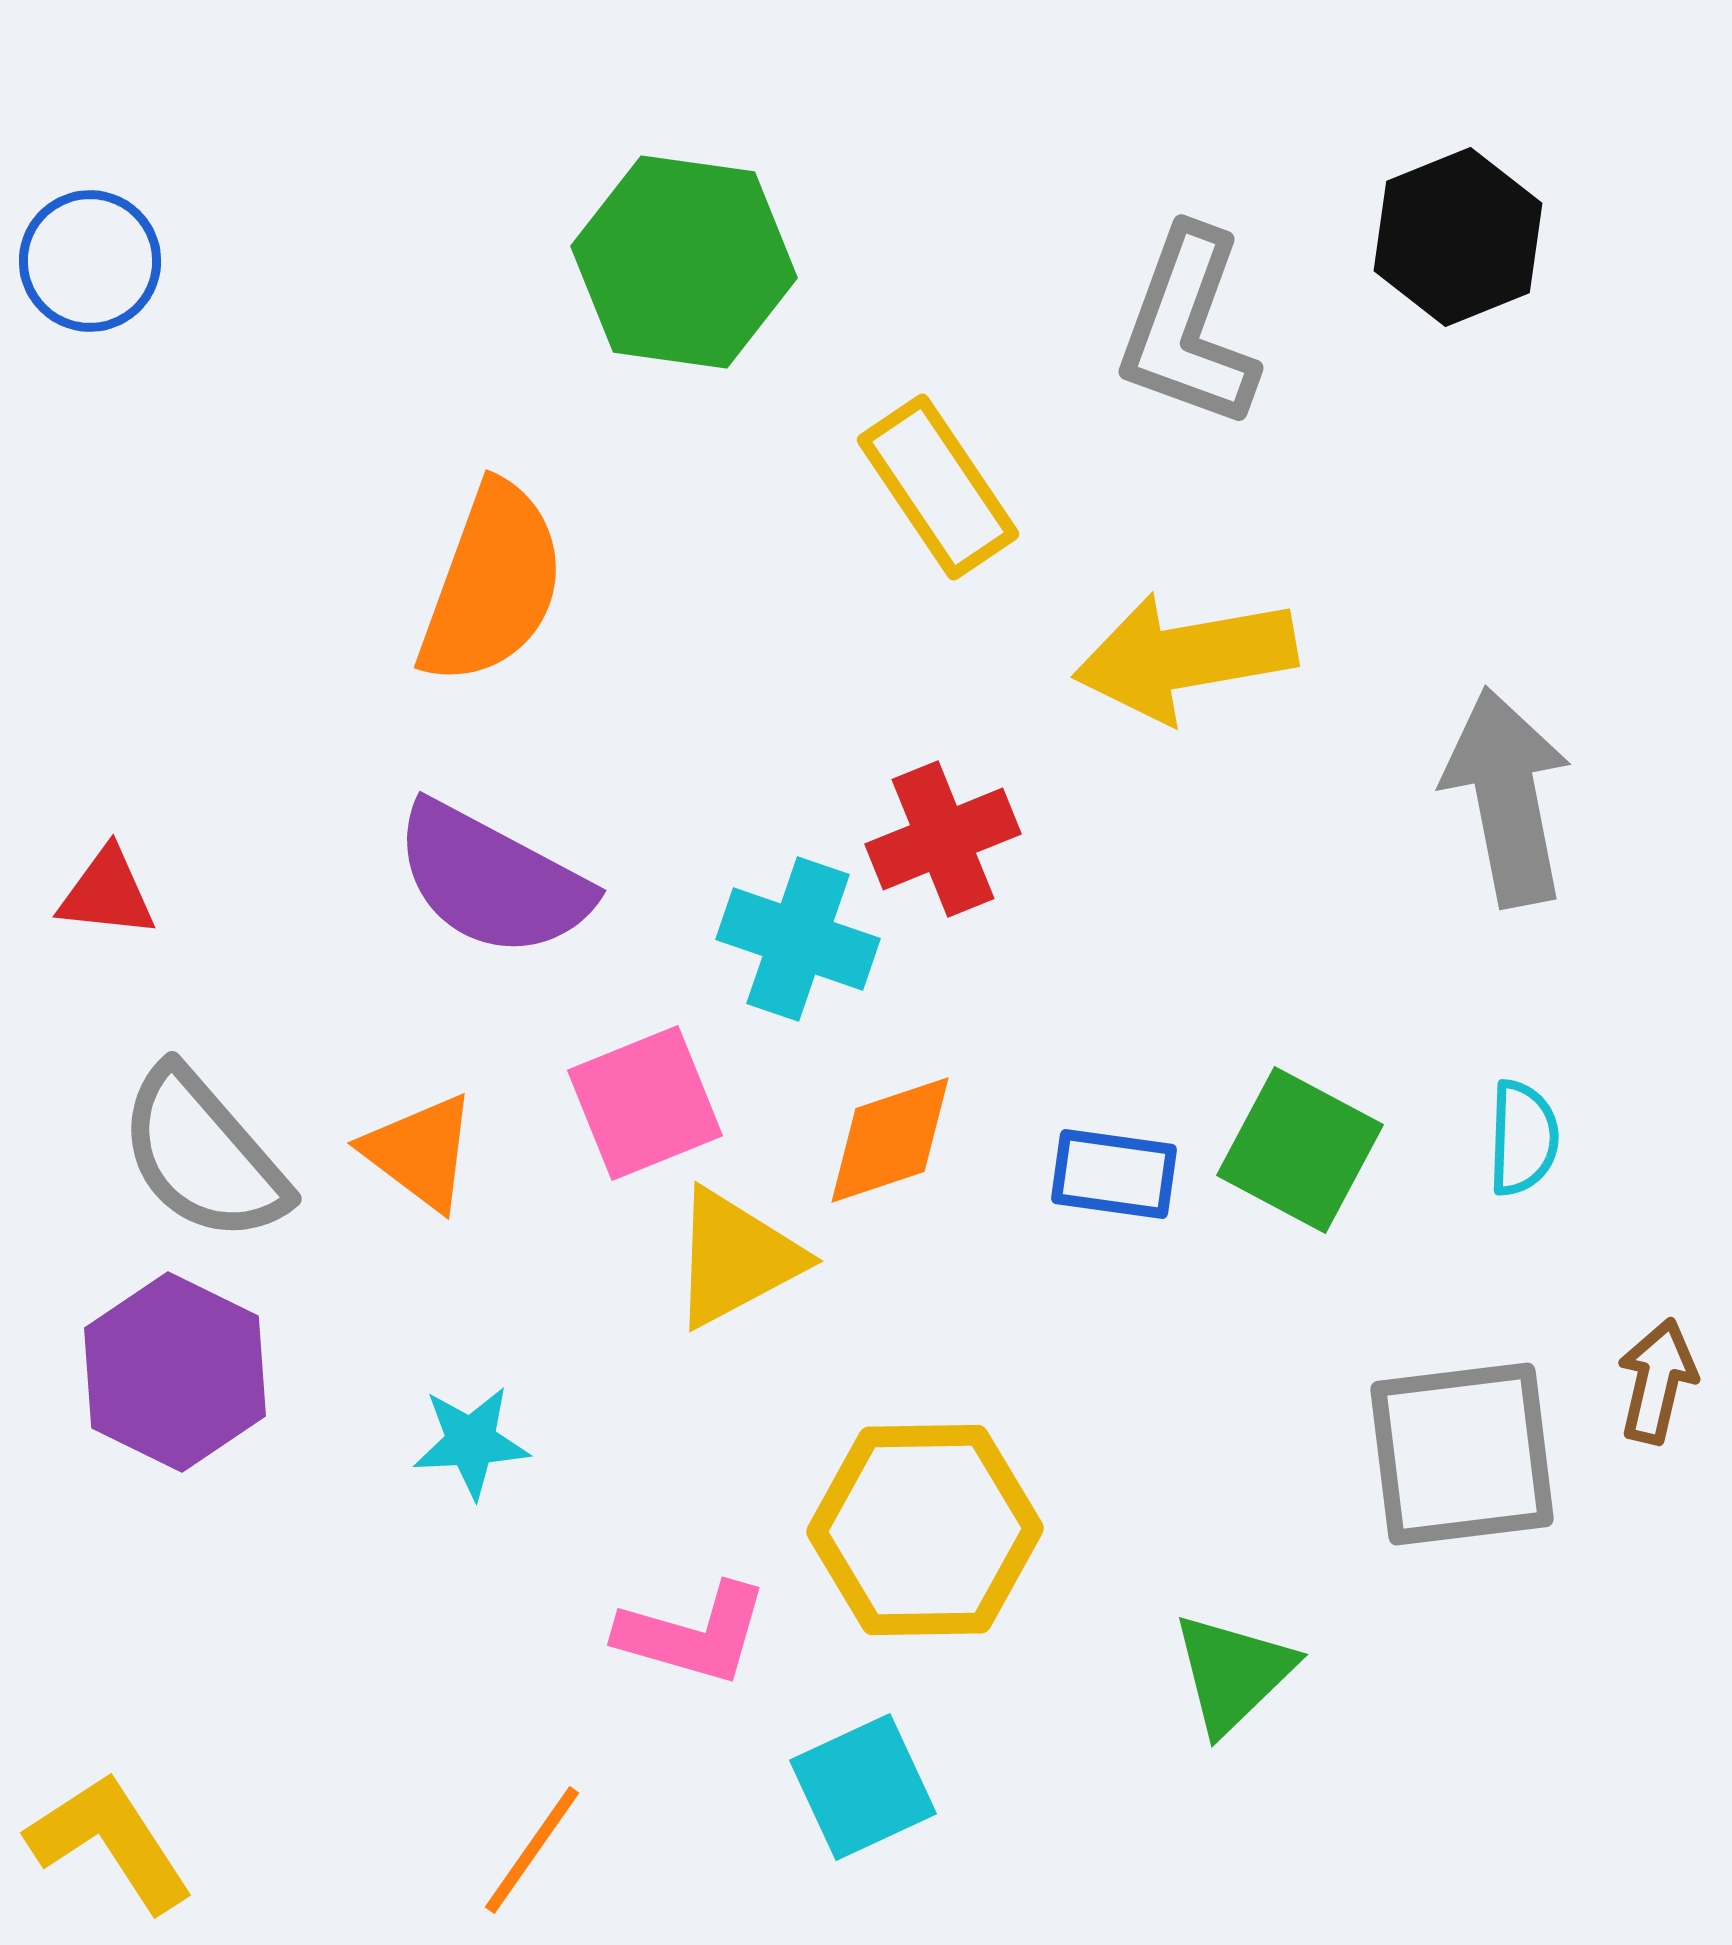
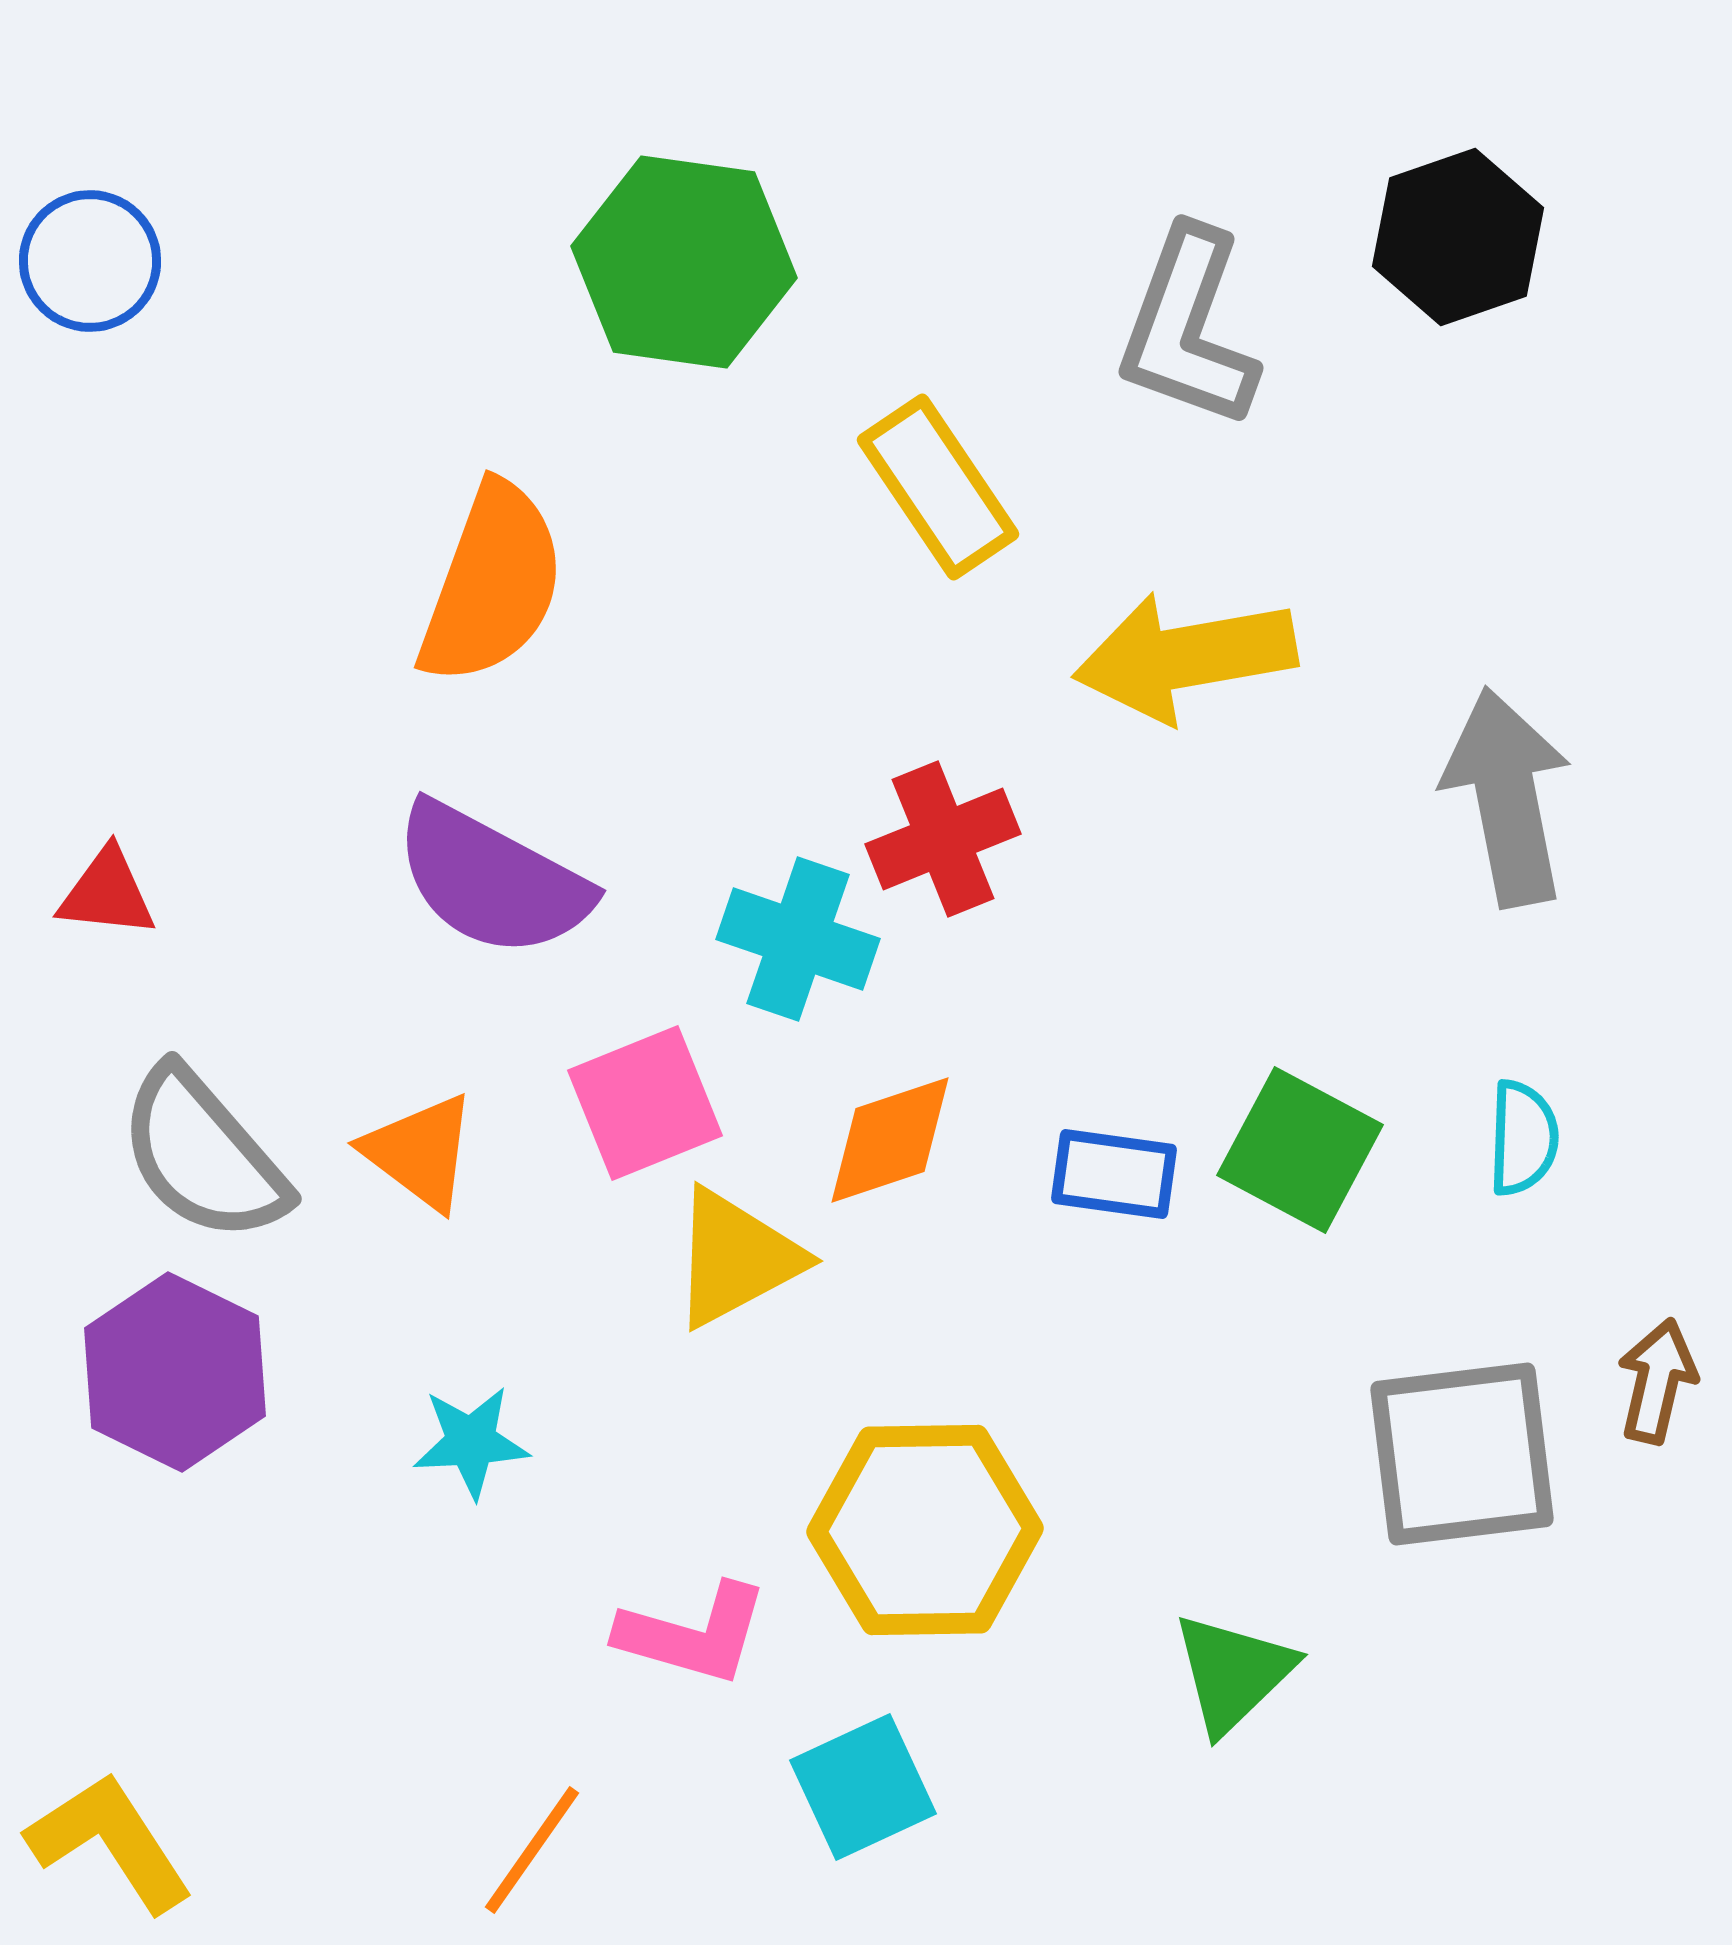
black hexagon: rotated 3 degrees clockwise
